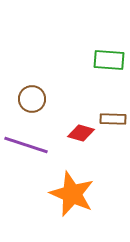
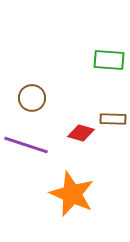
brown circle: moved 1 px up
